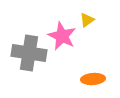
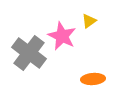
yellow triangle: moved 2 px right, 1 px down
gray cross: rotated 28 degrees clockwise
